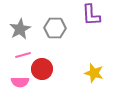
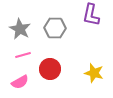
purple L-shape: rotated 15 degrees clockwise
gray star: rotated 15 degrees counterclockwise
red circle: moved 8 px right
pink semicircle: rotated 30 degrees counterclockwise
